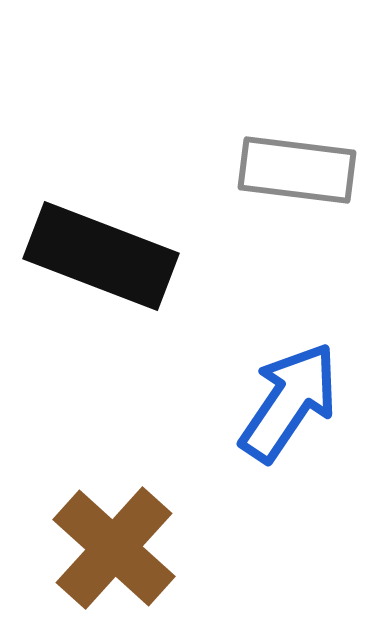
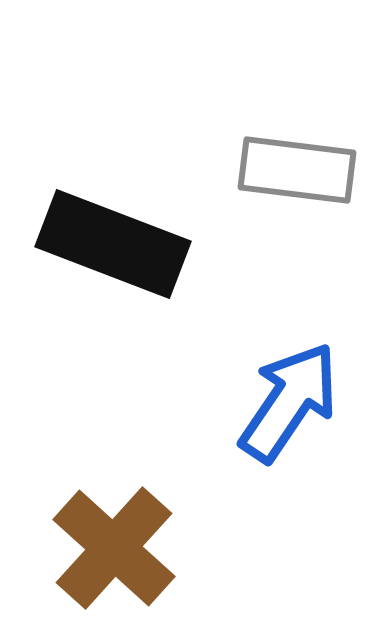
black rectangle: moved 12 px right, 12 px up
